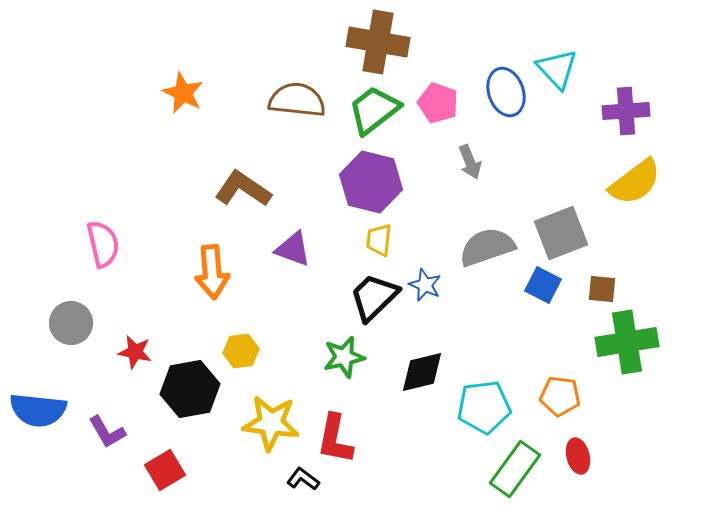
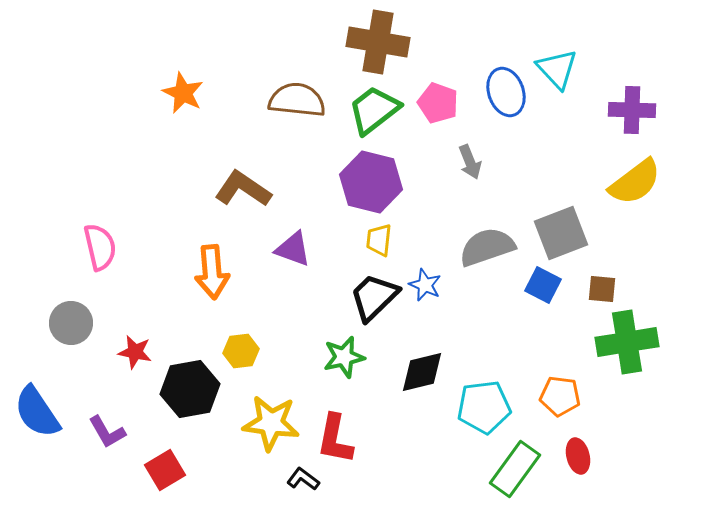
purple cross: moved 6 px right, 1 px up; rotated 6 degrees clockwise
pink semicircle: moved 3 px left, 3 px down
blue semicircle: moved 1 px left, 2 px down; rotated 50 degrees clockwise
